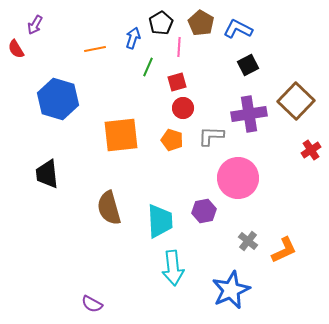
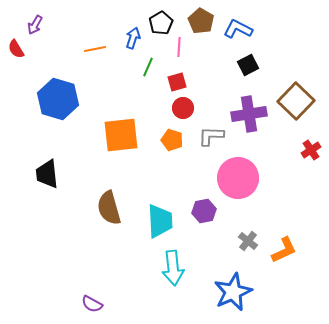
brown pentagon: moved 2 px up
blue star: moved 2 px right, 2 px down
